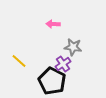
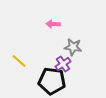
black pentagon: rotated 20 degrees counterclockwise
